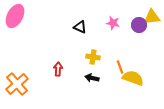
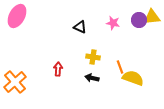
pink ellipse: moved 2 px right
purple circle: moved 5 px up
orange cross: moved 2 px left, 2 px up
